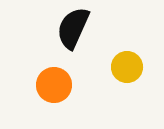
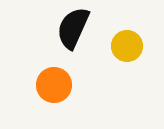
yellow circle: moved 21 px up
